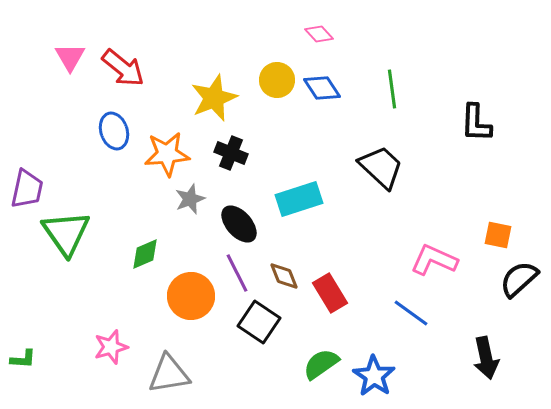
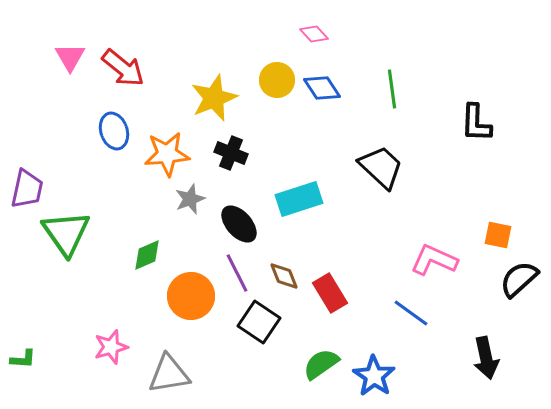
pink diamond: moved 5 px left
green diamond: moved 2 px right, 1 px down
